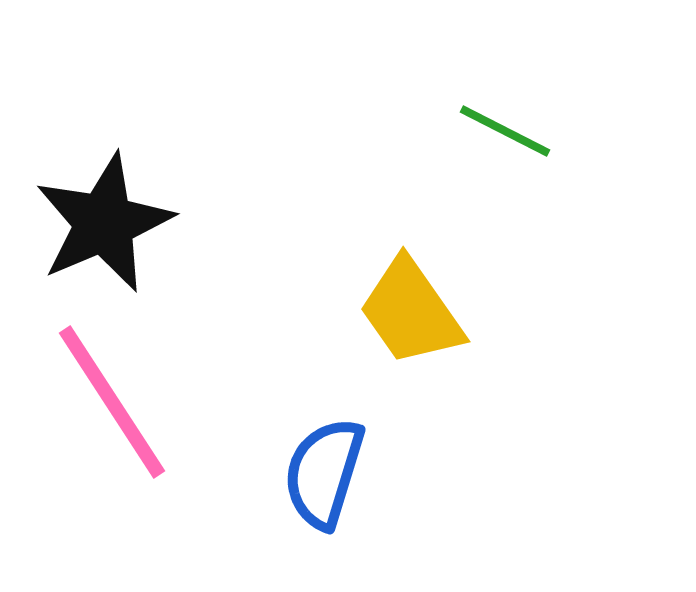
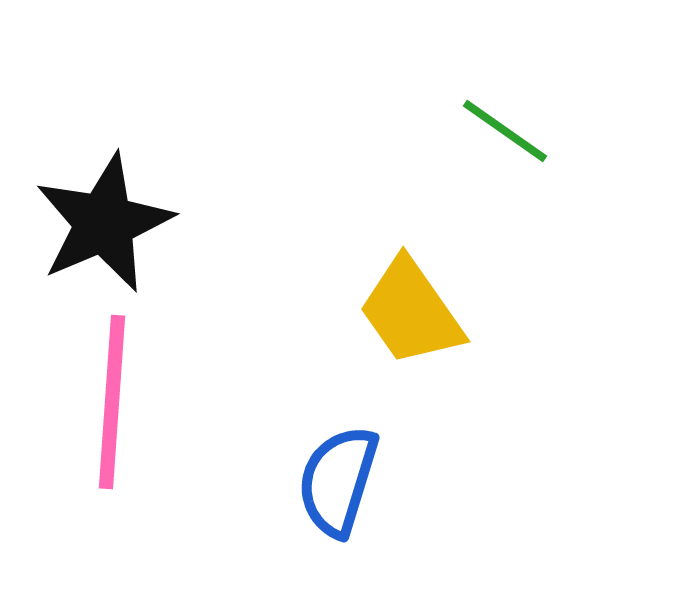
green line: rotated 8 degrees clockwise
pink line: rotated 37 degrees clockwise
blue semicircle: moved 14 px right, 8 px down
